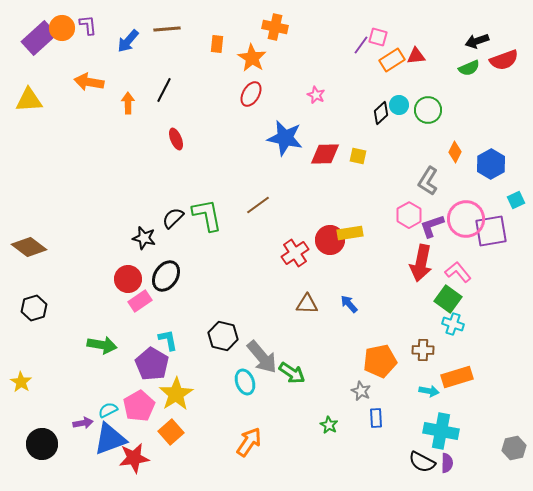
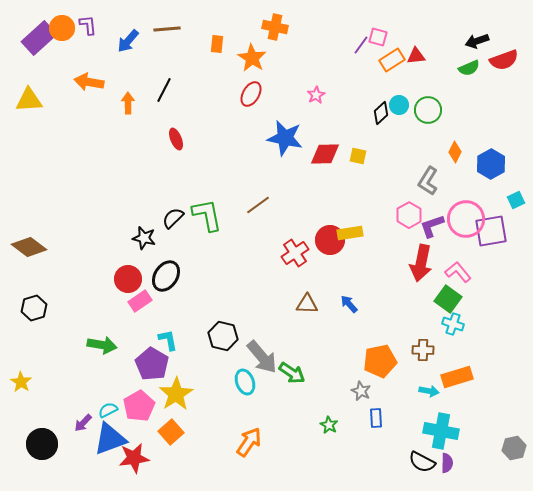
pink star at (316, 95): rotated 18 degrees clockwise
purple arrow at (83, 423): rotated 144 degrees clockwise
